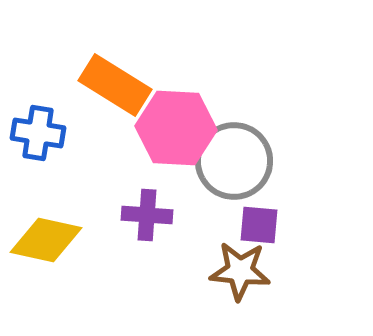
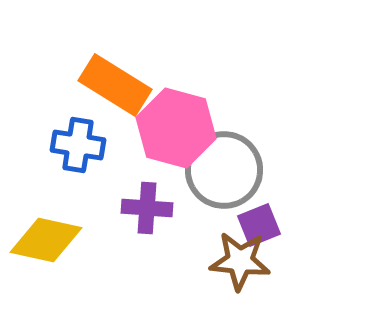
pink hexagon: rotated 12 degrees clockwise
blue cross: moved 40 px right, 12 px down
gray circle: moved 10 px left, 9 px down
purple cross: moved 7 px up
purple square: rotated 27 degrees counterclockwise
brown star: moved 10 px up
